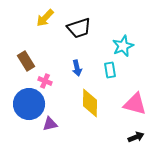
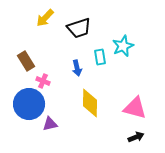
cyan rectangle: moved 10 px left, 13 px up
pink cross: moved 2 px left
pink triangle: moved 4 px down
